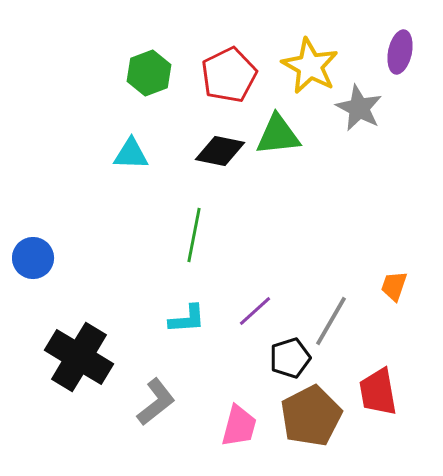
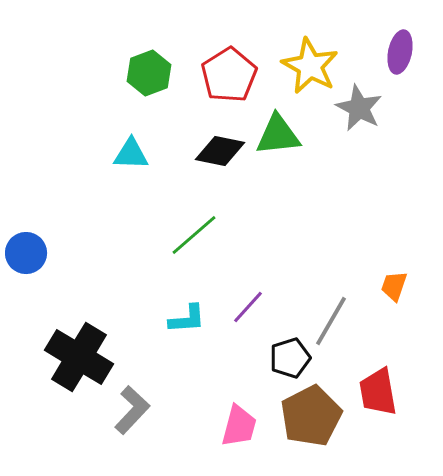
red pentagon: rotated 6 degrees counterclockwise
green line: rotated 38 degrees clockwise
blue circle: moved 7 px left, 5 px up
purple line: moved 7 px left, 4 px up; rotated 6 degrees counterclockwise
gray L-shape: moved 24 px left, 8 px down; rotated 9 degrees counterclockwise
